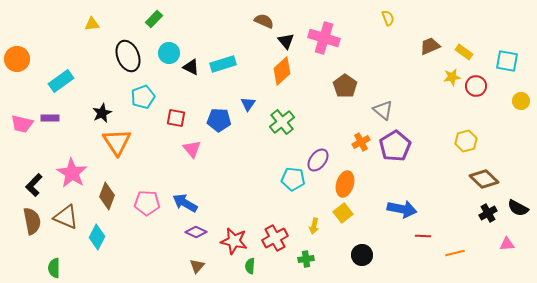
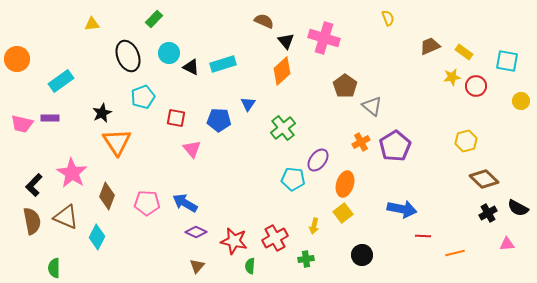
gray triangle at (383, 110): moved 11 px left, 4 px up
green cross at (282, 122): moved 1 px right, 6 px down
